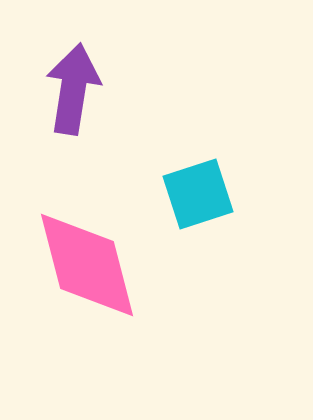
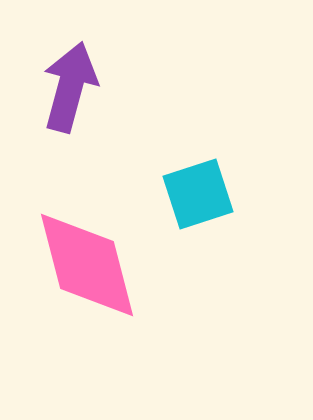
purple arrow: moved 3 px left, 2 px up; rotated 6 degrees clockwise
